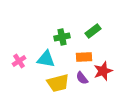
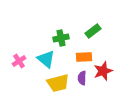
green cross: moved 1 px left, 1 px down
cyan triangle: rotated 30 degrees clockwise
purple semicircle: rotated 40 degrees clockwise
